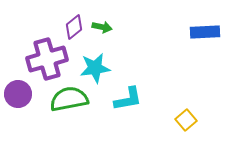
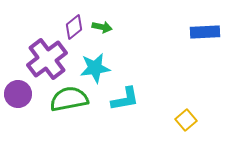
purple cross: rotated 21 degrees counterclockwise
cyan L-shape: moved 3 px left
